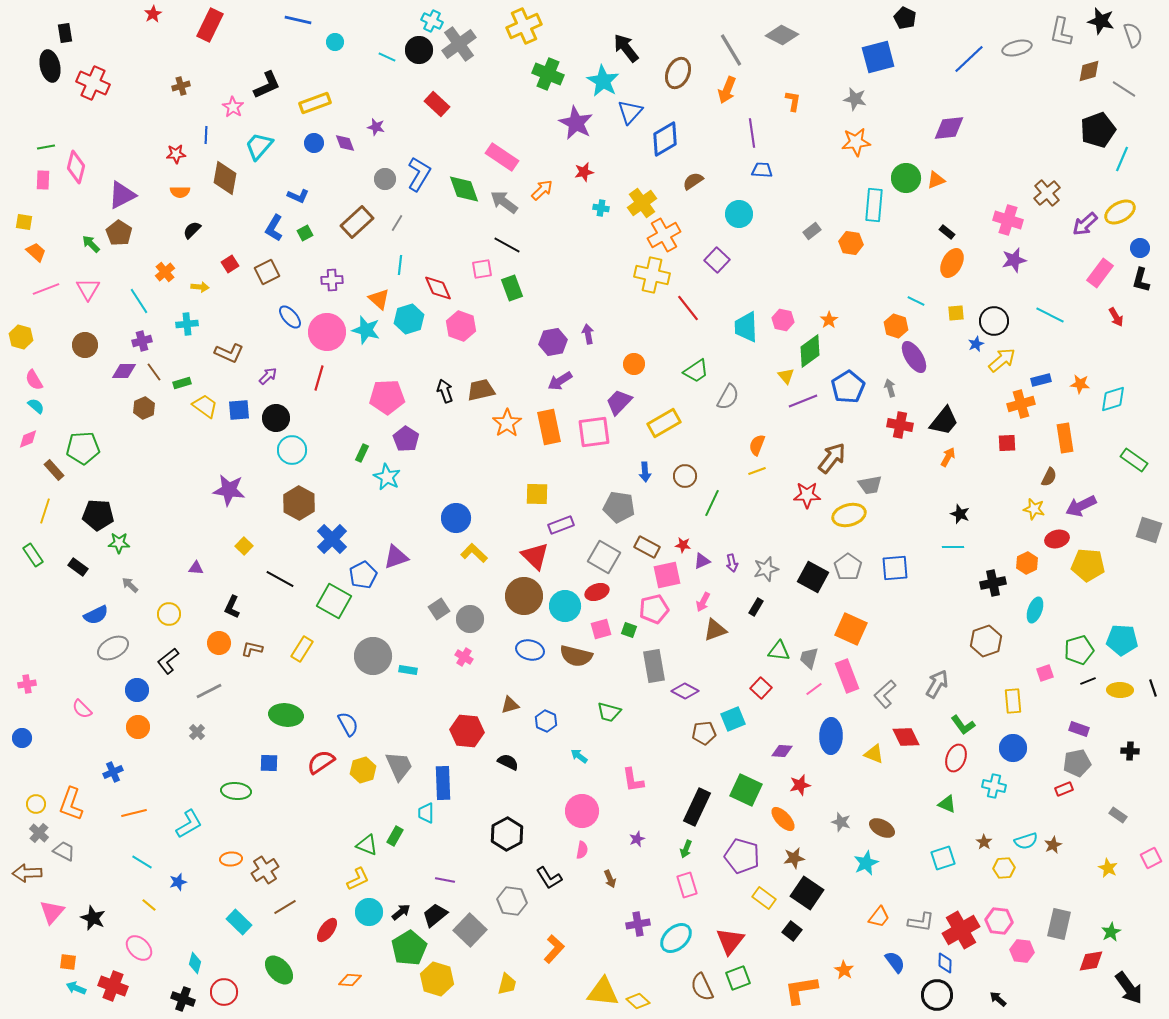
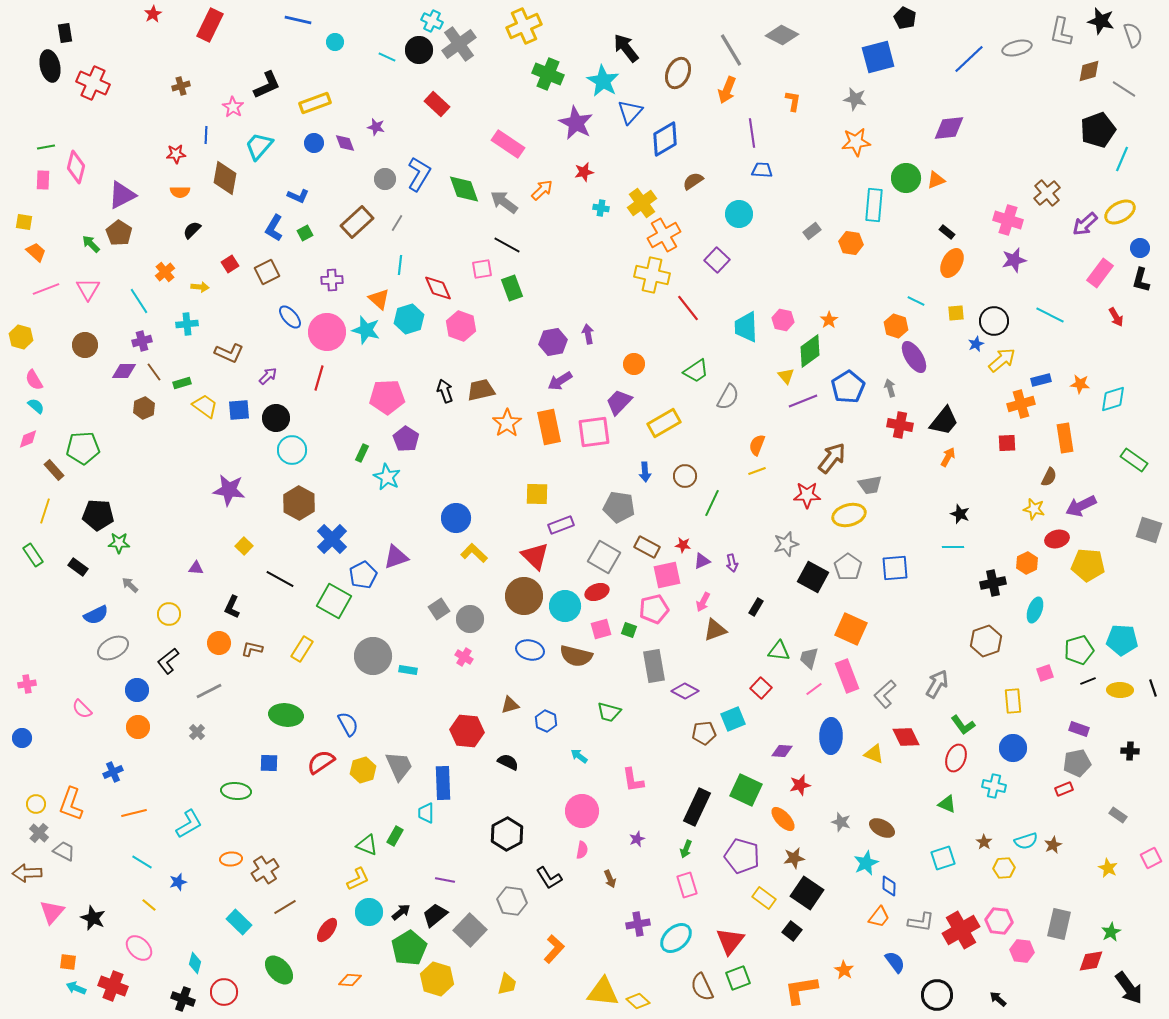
pink rectangle at (502, 157): moved 6 px right, 13 px up
gray star at (766, 569): moved 20 px right, 25 px up
blue diamond at (945, 963): moved 56 px left, 77 px up
